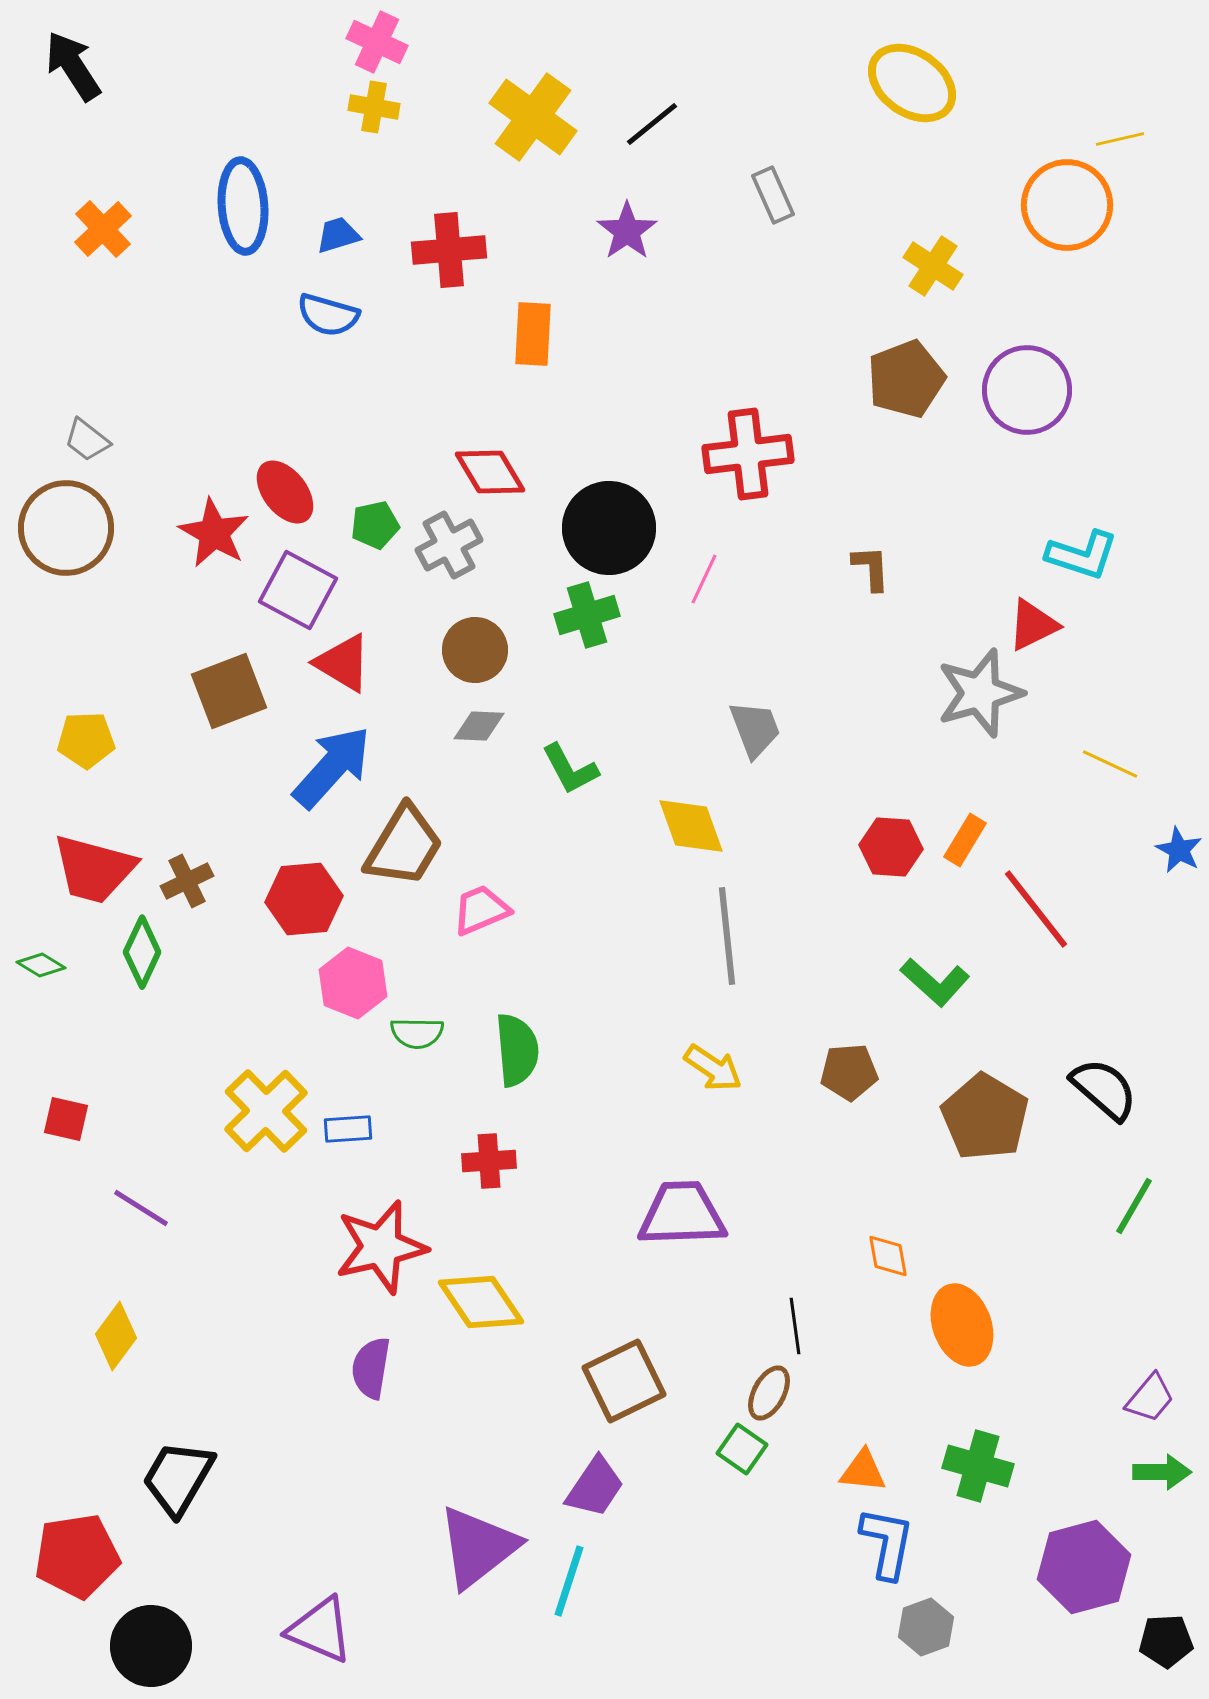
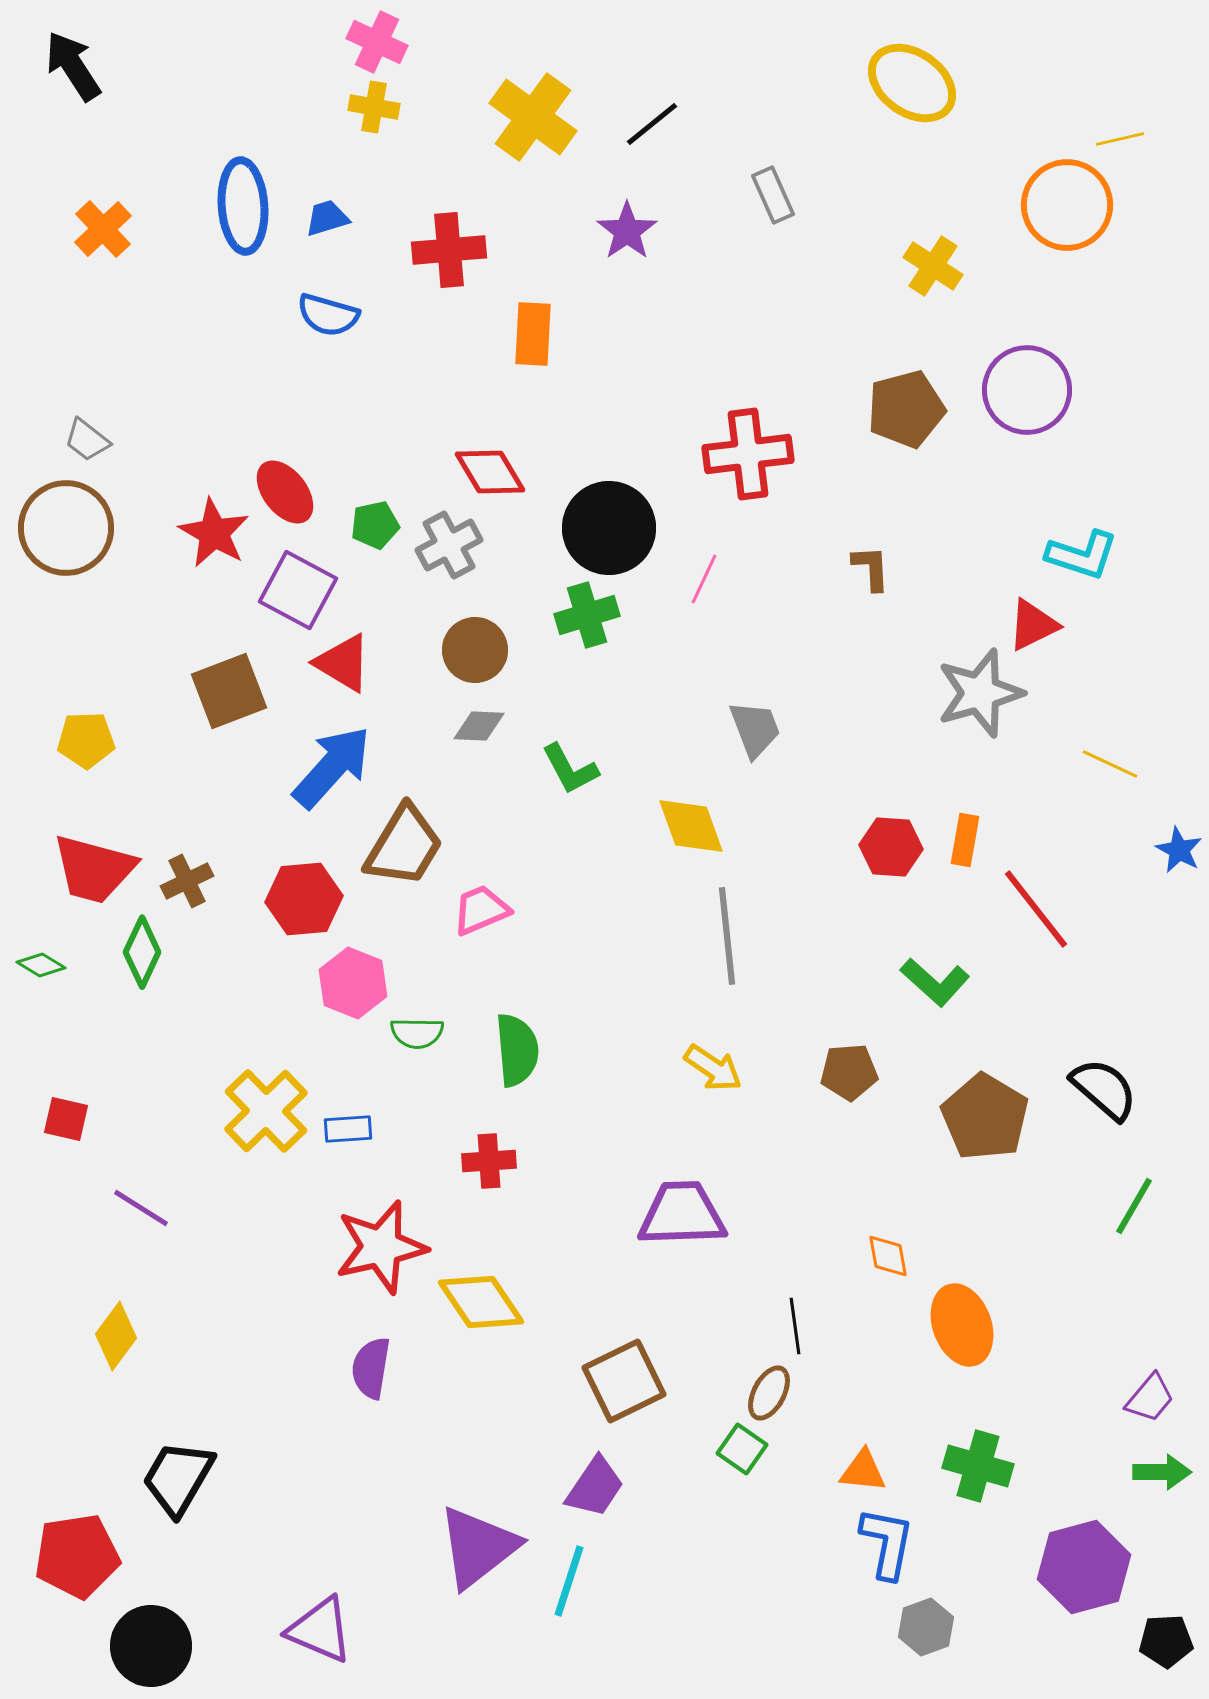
blue trapezoid at (338, 235): moved 11 px left, 17 px up
brown pentagon at (906, 379): moved 30 px down; rotated 6 degrees clockwise
orange rectangle at (965, 840): rotated 21 degrees counterclockwise
